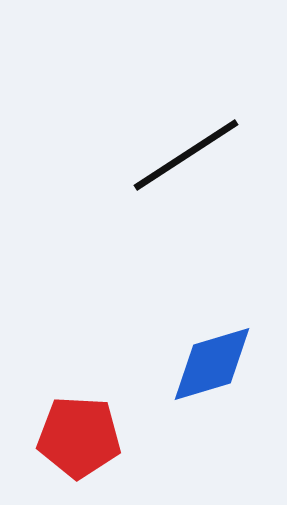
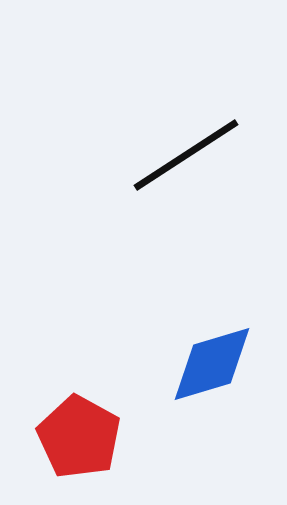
red pentagon: rotated 26 degrees clockwise
